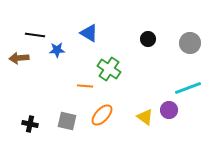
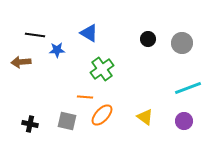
gray circle: moved 8 px left
brown arrow: moved 2 px right, 4 px down
green cross: moved 7 px left; rotated 20 degrees clockwise
orange line: moved 11 px down
purple circle: moved 15 px right, 11 px down
